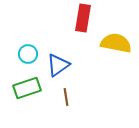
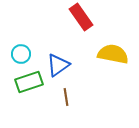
red rectangle: moved 2 px left, 1 px up; rotated 44 degrees counterclockwise
yellow semicircle: moved 3 px left, 11 px down
cyan circle: moved 7 px left
green rectangle: moved 2 px right, 6 px up
